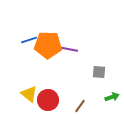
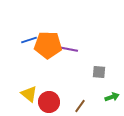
red circle: moved 1 px right, 2 px down
